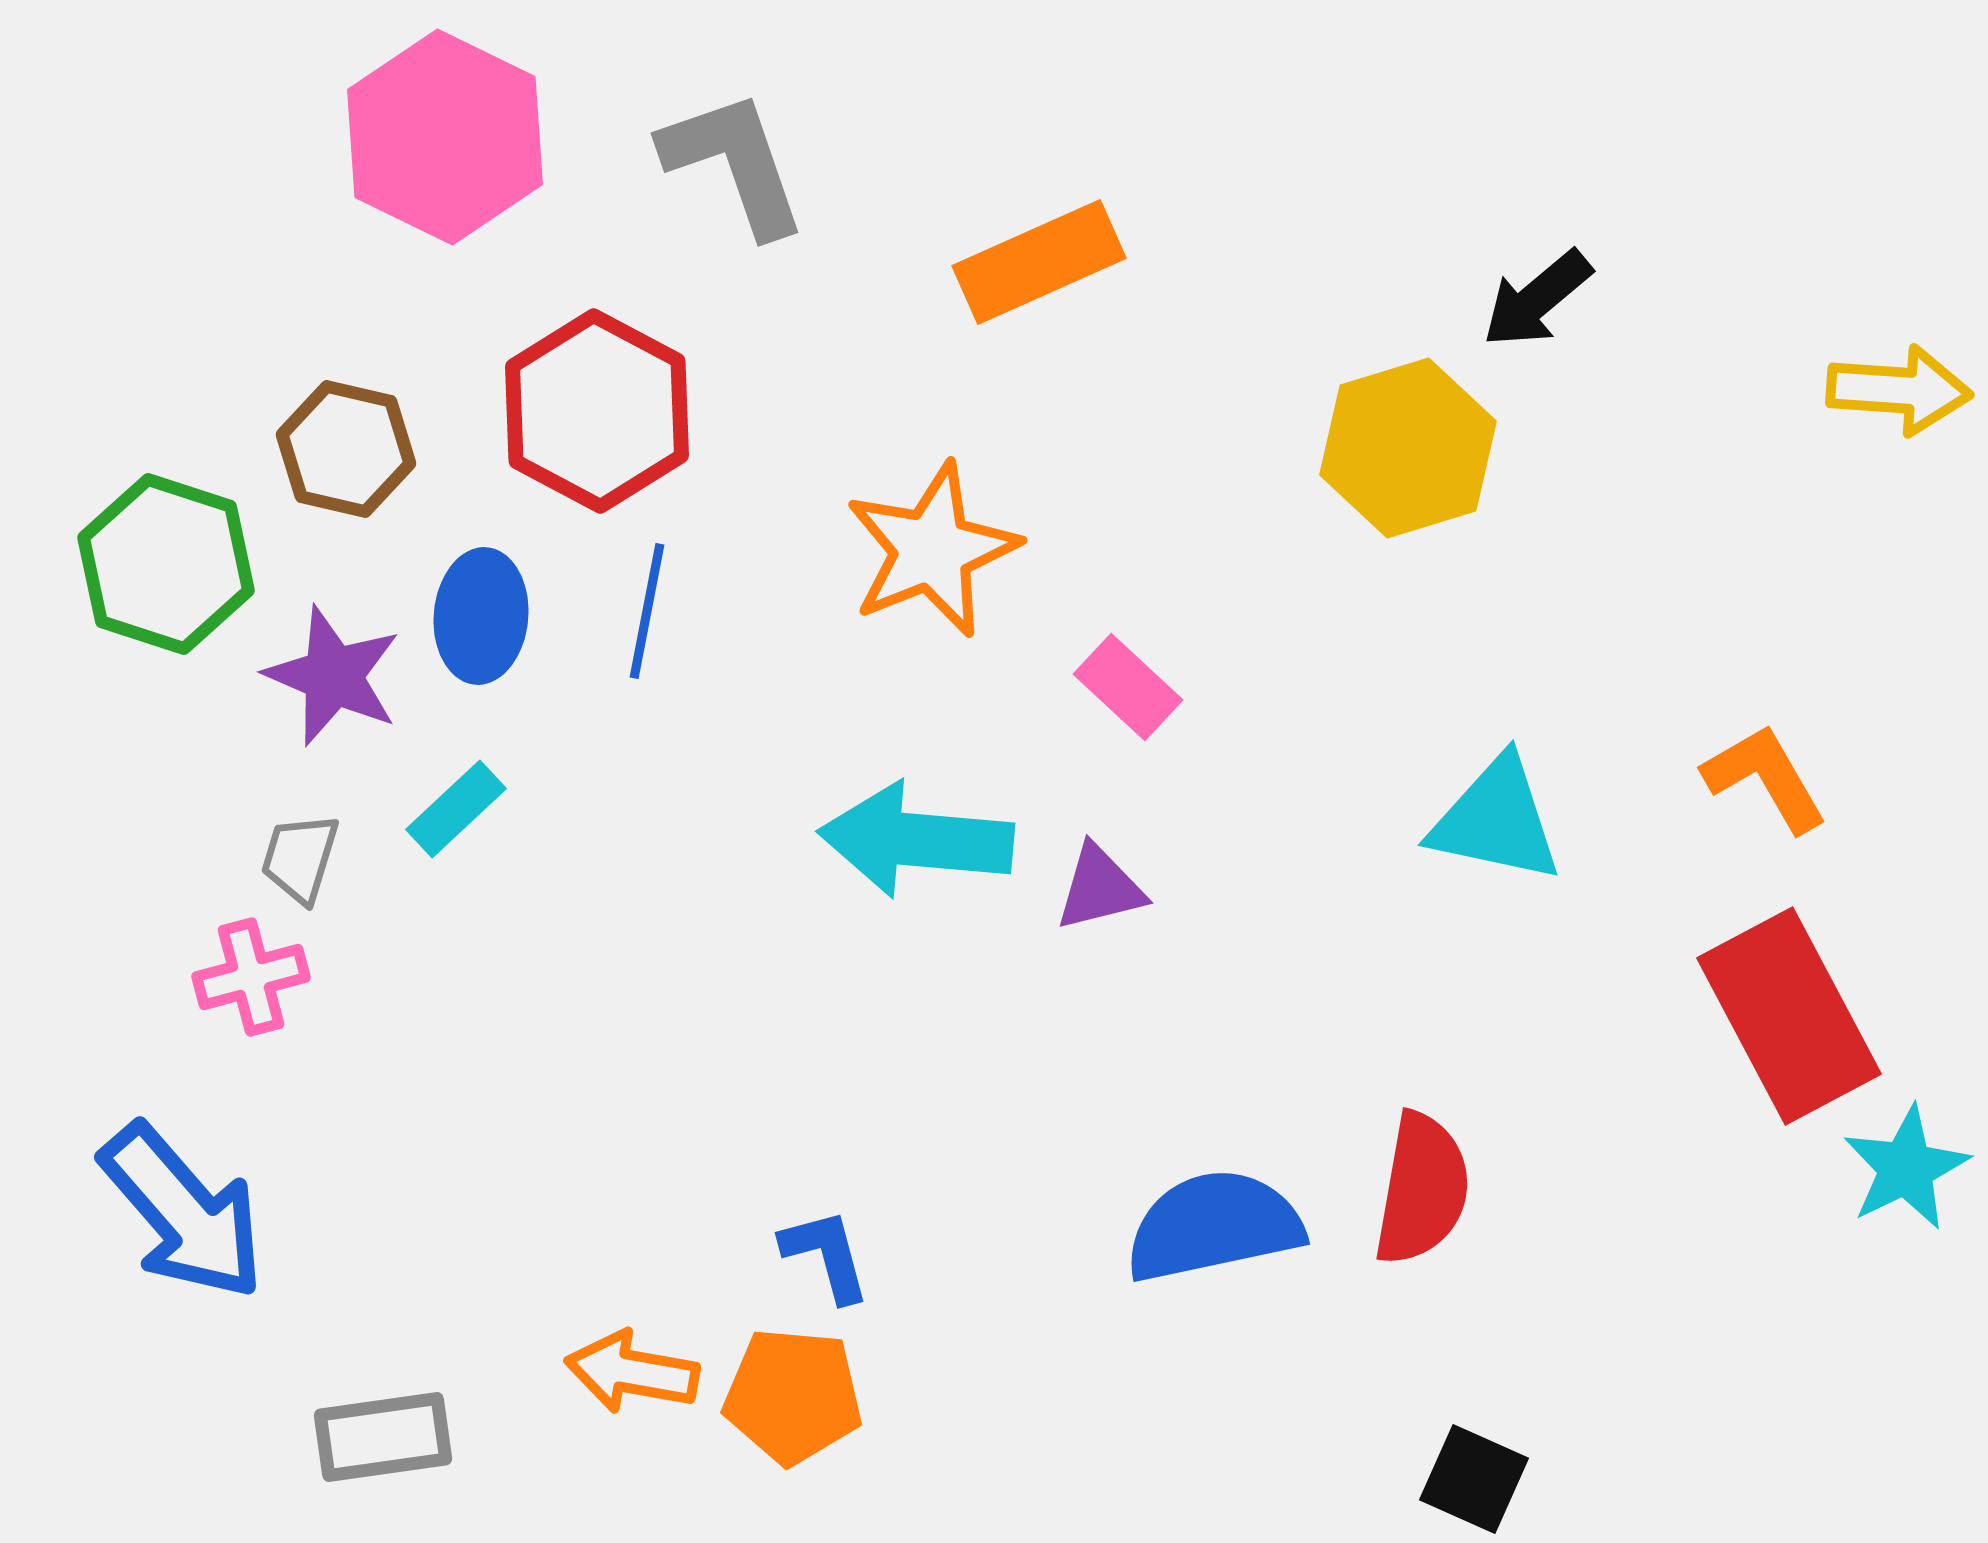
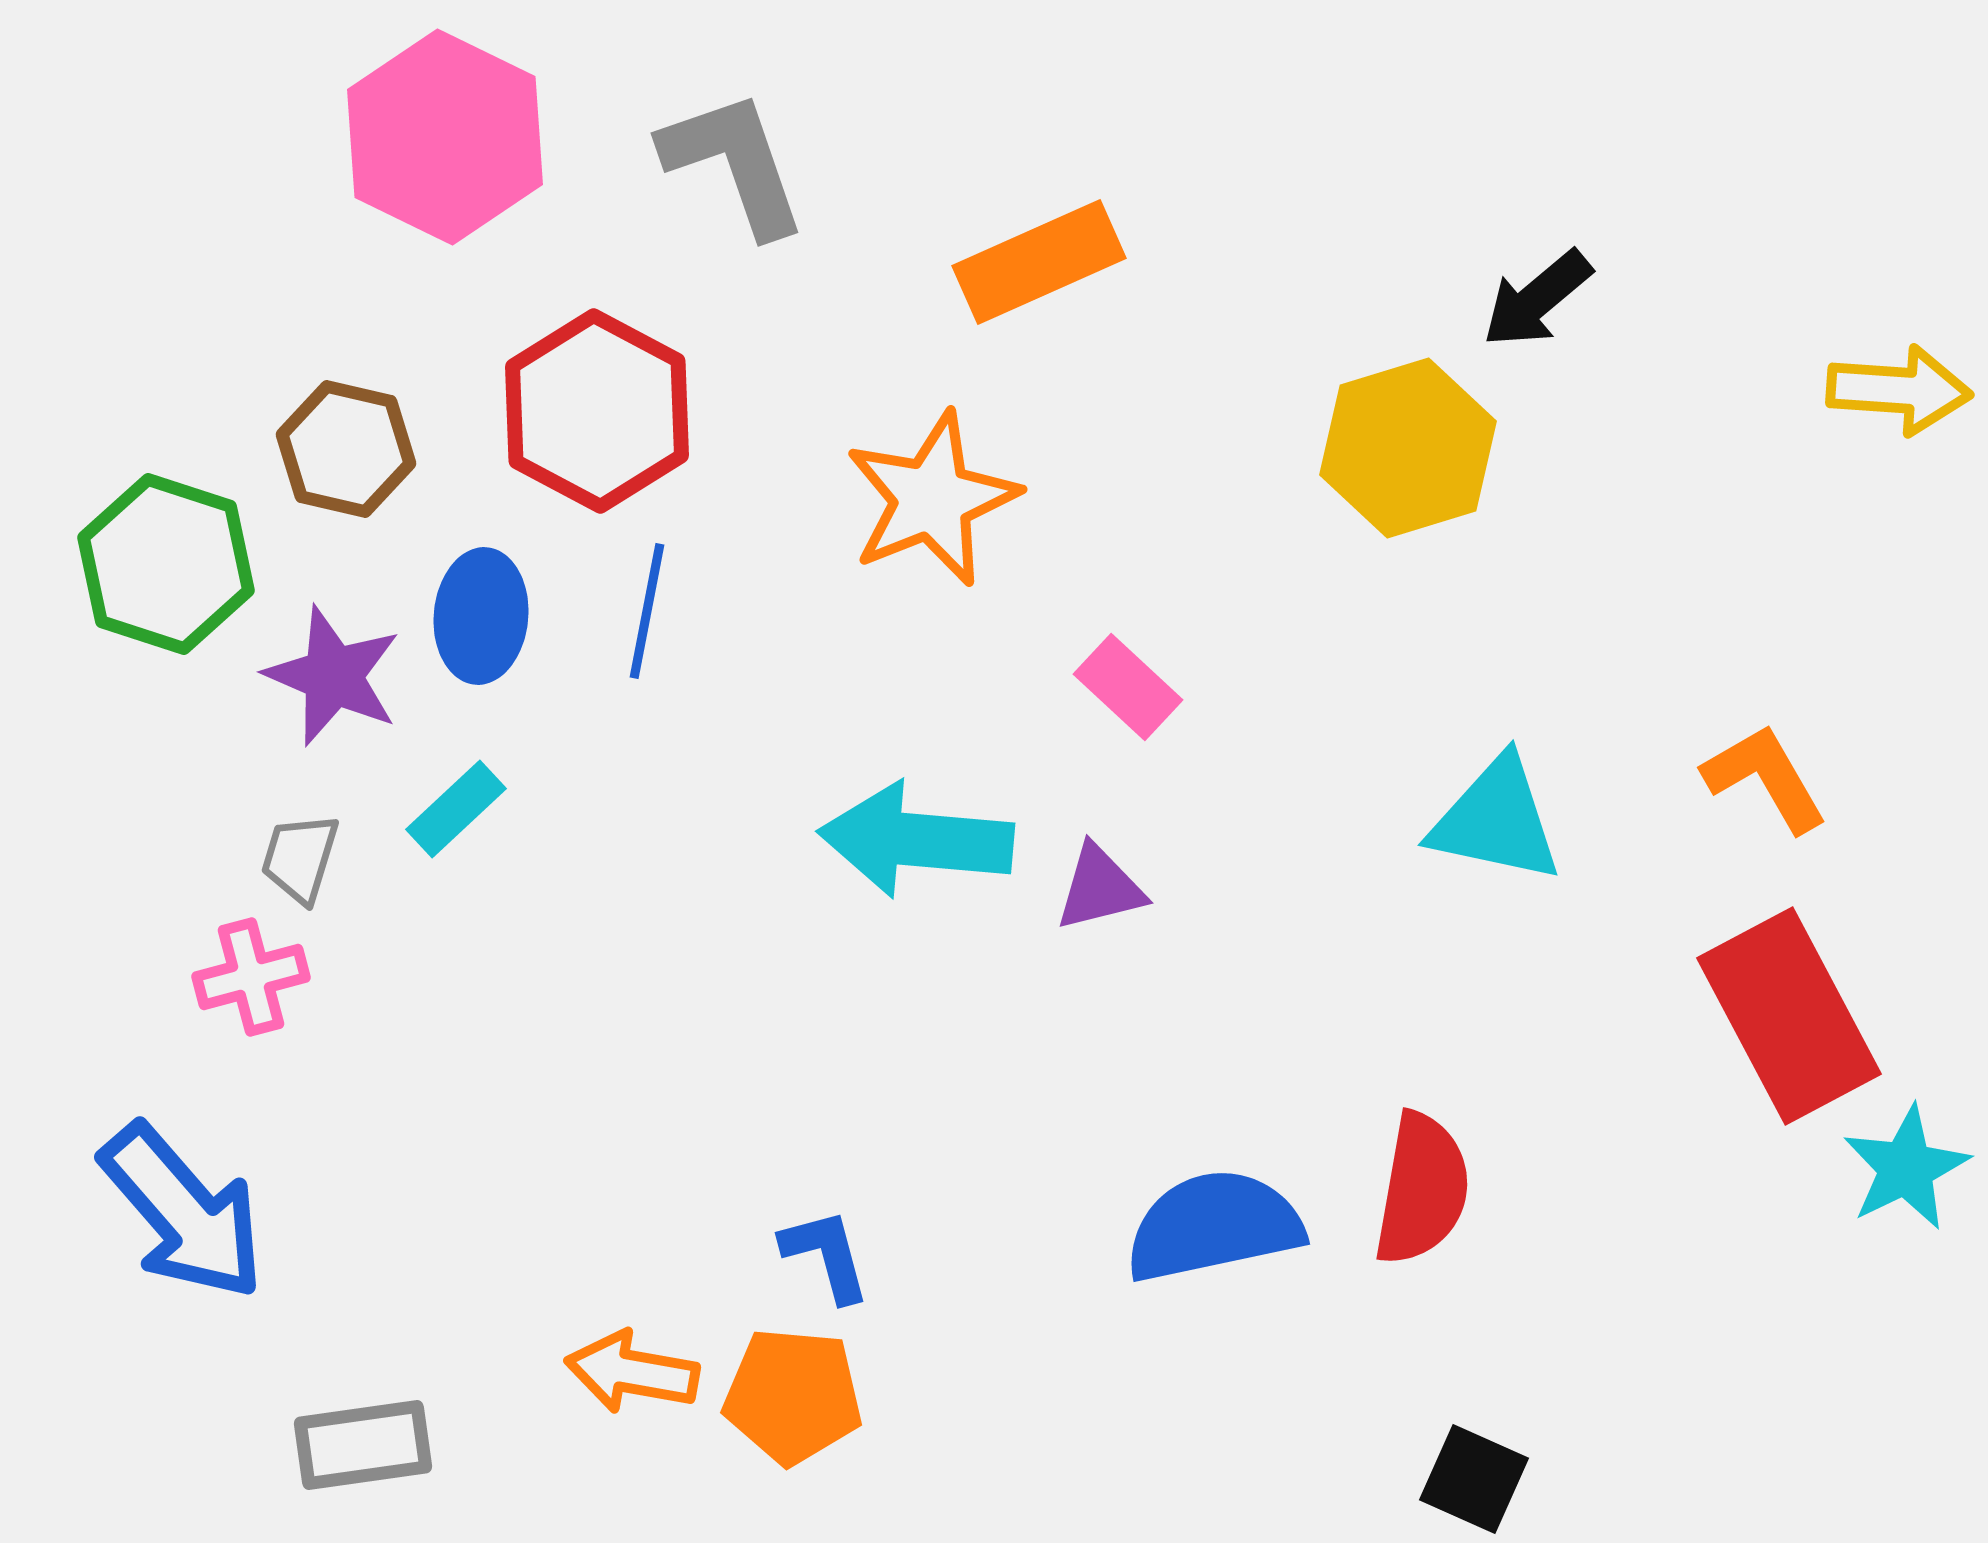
orange star: moved 51 px up
gray rectangle: moved 20 px left, 8 px down
